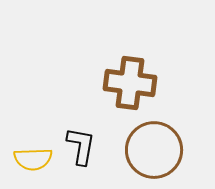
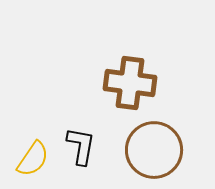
yellow semicircle: rotated 54 degrees counterclockwise
